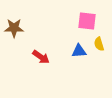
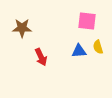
brown star: moved 8 px right
yellow semicircle: moved 1 px left, 3 px down
red arrow: rotated 30 degrees clockwise
